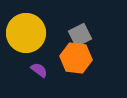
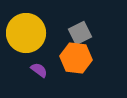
gray square: moved 2 px up
